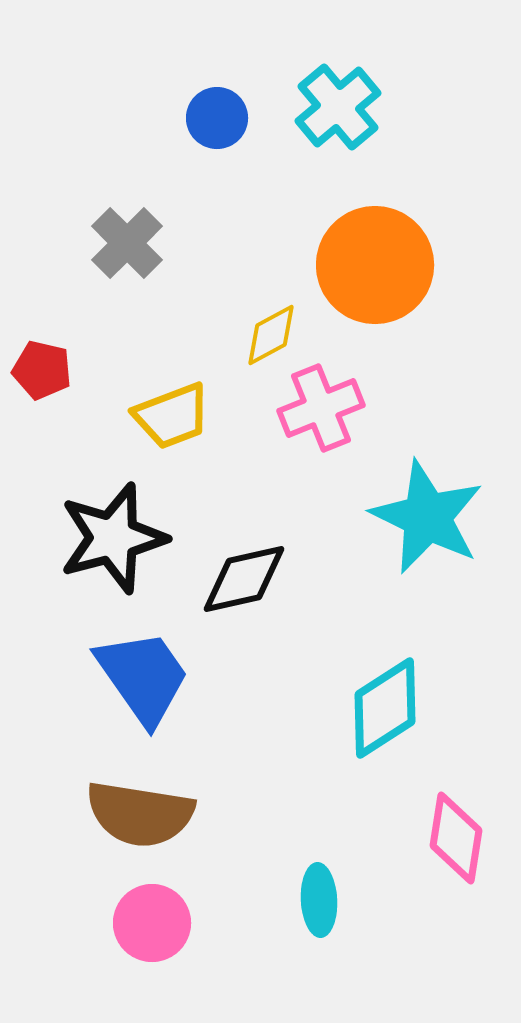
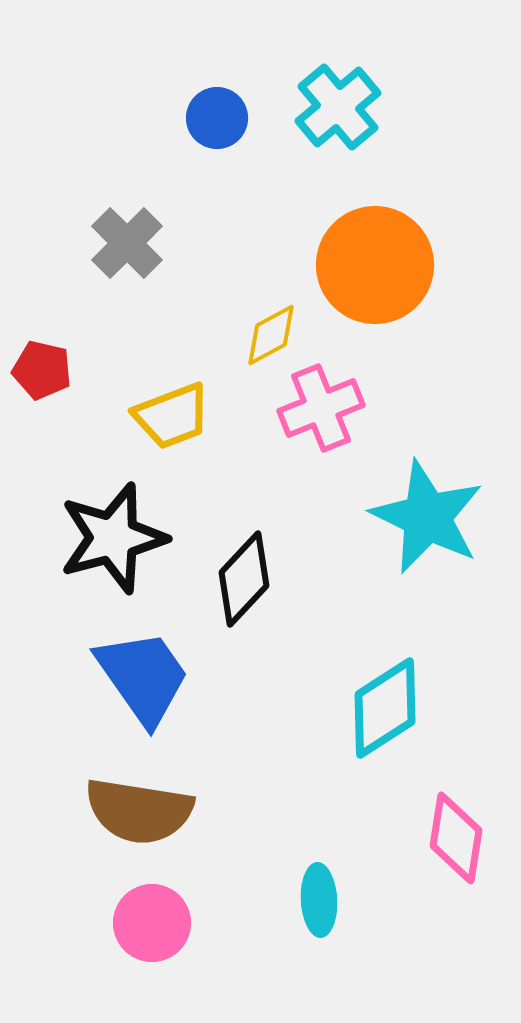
black diamond: rotated 34 degrees counterclockwise
brown semicircle: moved 1 px left, 3 px up
